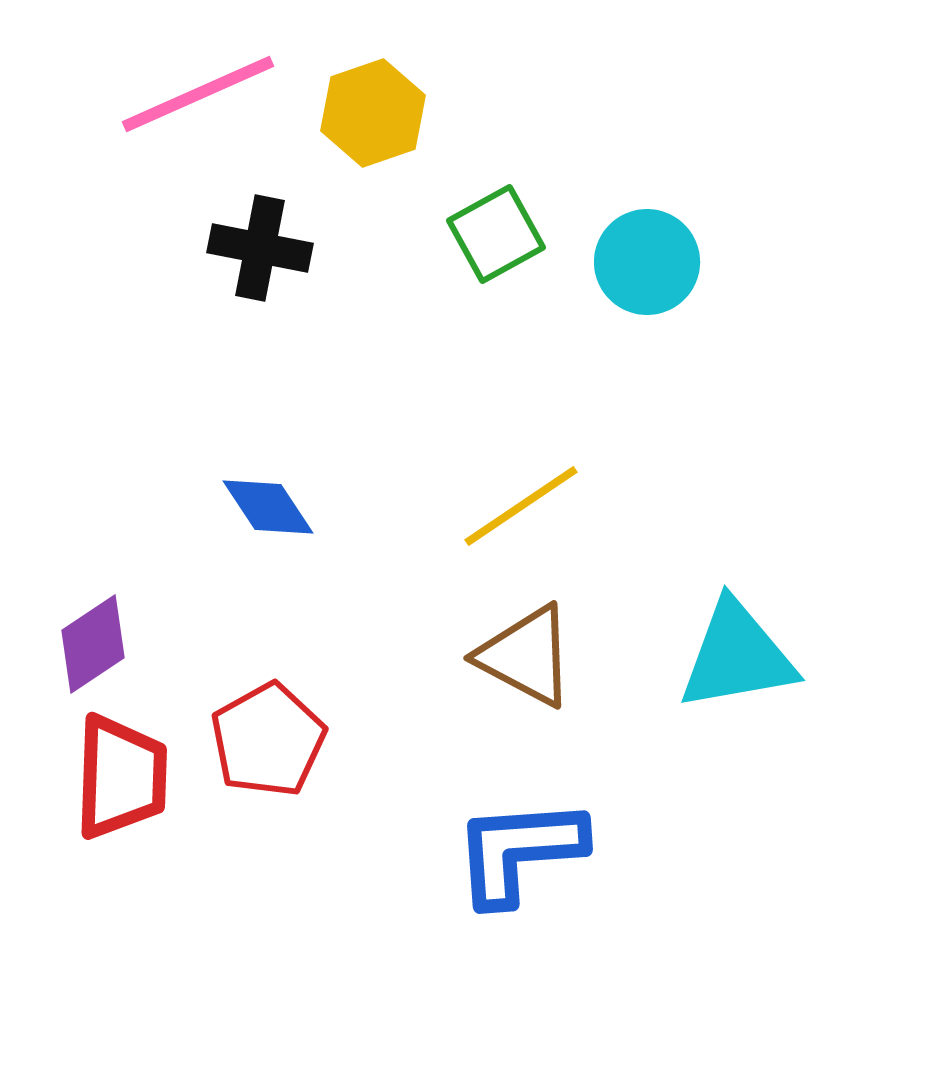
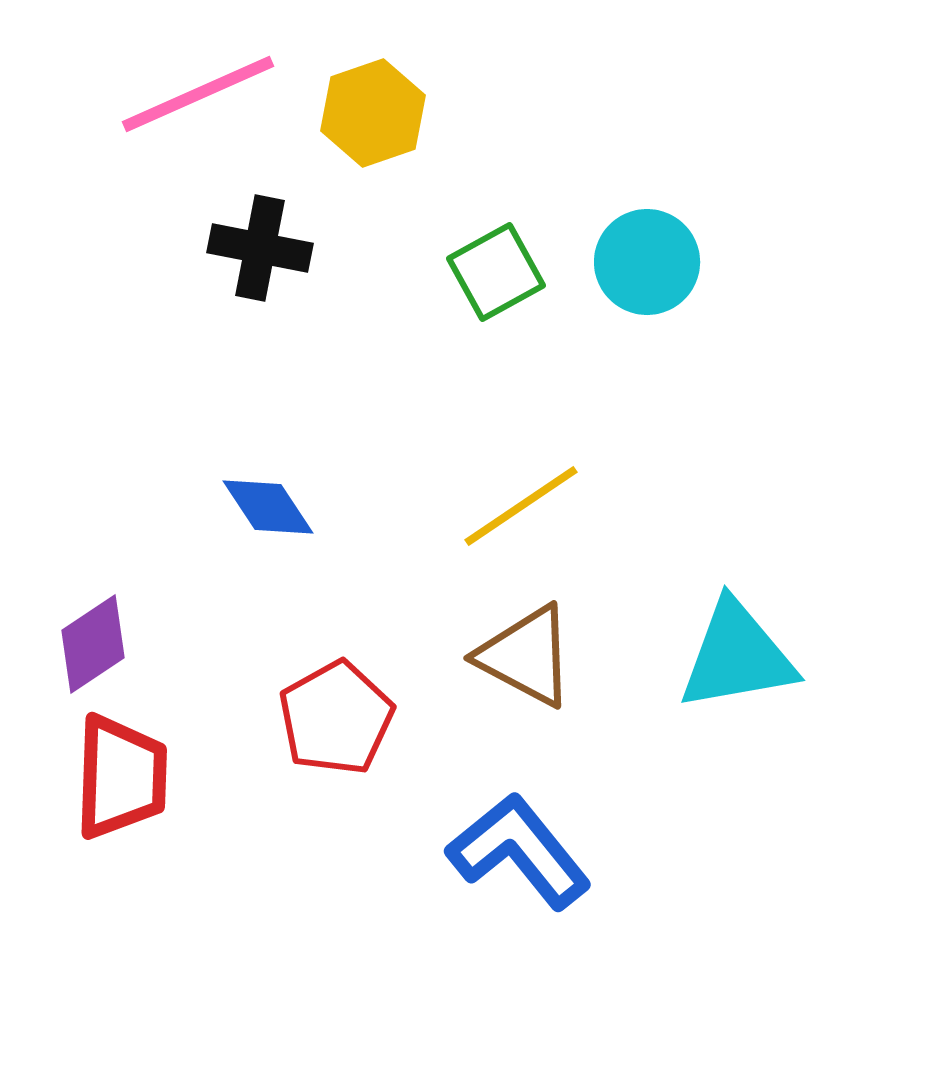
green square: moved 38 px down
red pentagon: moved 68 px right, 22 px up
blue L-shape: rotated 55 degrees clockwise
